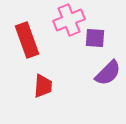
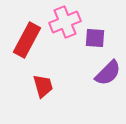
pink cross: moved 4 px left, 2 px down
red rectangle: rotated 48 degrees clockwise
red trapezoid: rotated 20 degrees counterclockwise
